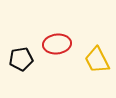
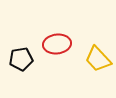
yellow trapezoid: moved 1 px right, 1 px up; rotated 16 degrees counterclockwise
